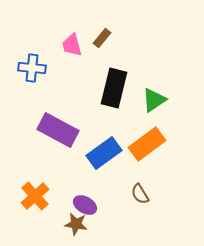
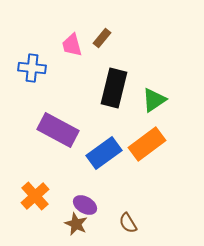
brown semicircle: moved 12 px left, 29 px down
brown star: rotated 15 degrees clockwise
